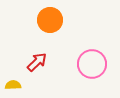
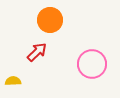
red arrow: moved 10 px up
yellow semicircle: moved 4 px up
